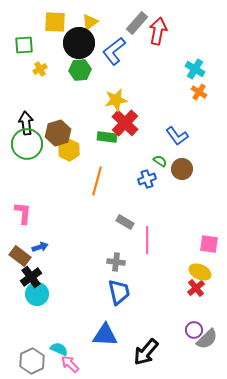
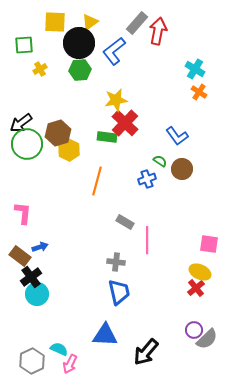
black arrow at (26, 123): moved 5 px left; rotated 120 degrees counterclockwise
pink arrow at (70, 364): rotated 108 degrees counterclockwise
